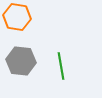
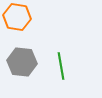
gray hexagon: moved 1 px right, 1 px down
